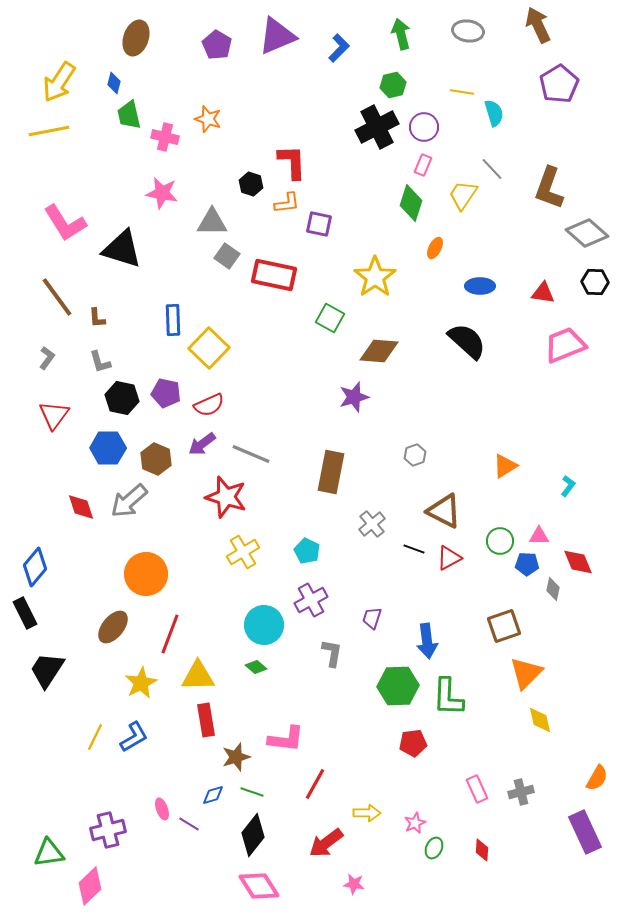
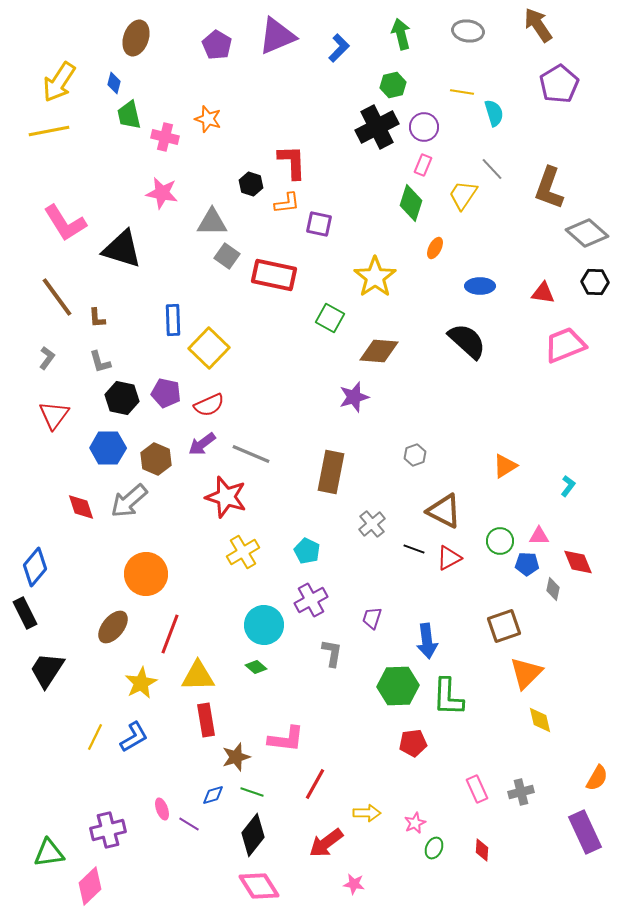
brown arrow at (538, 25): rotated 9 degrees counterclockwise
